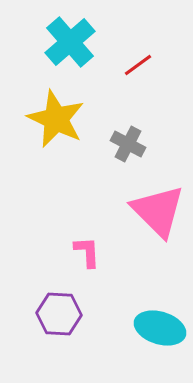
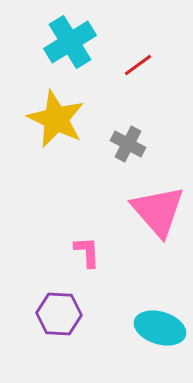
cyan cross: rotated 9 degrees clockwise
pink triangle: rotated 4 degrees clockwise
